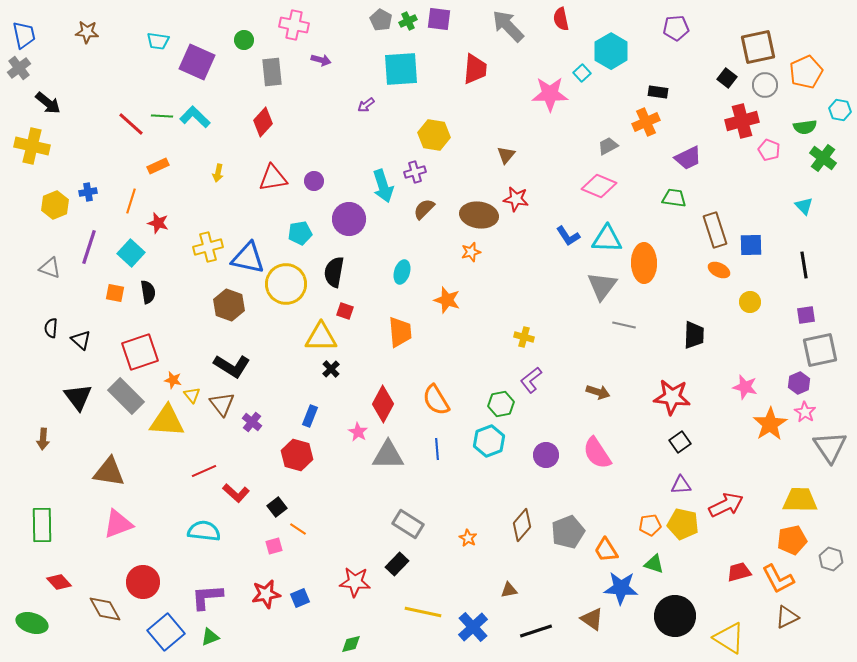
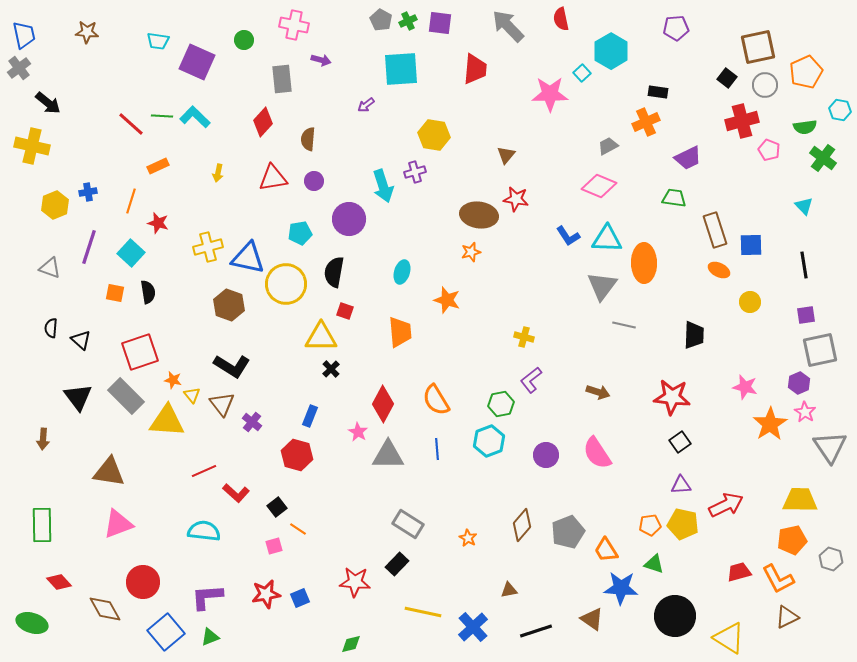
purple square at (439, 19): moved 1 px right, 4 px down
gray rectangle at (272, 72): moved 10 px right, 7 px down
brown semicircle at (424, 209): moved 116 px left, 70 px up; rotated 40 degrees counterclockwise
